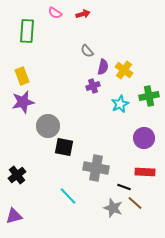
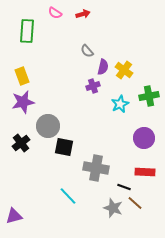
black cross: moved 4 px right, 32 px up
